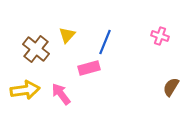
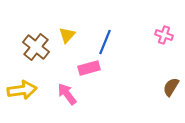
pink cross: moved 4 px right, 1 px up
brown cross: moved 2 px up
yellow arrow: moved 3 px left
pink arrow: moved 6 px right
